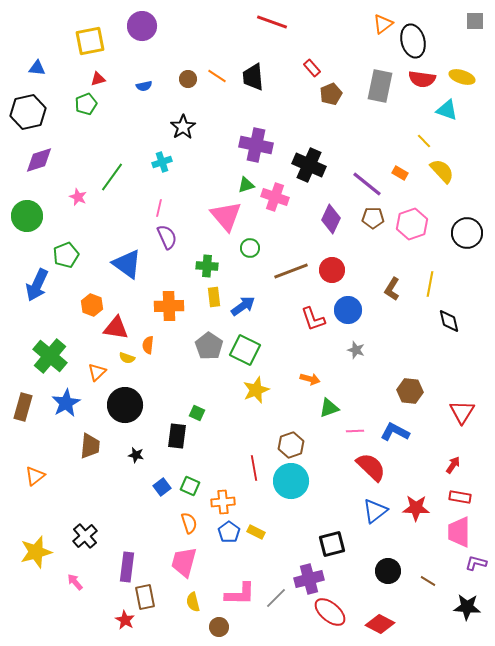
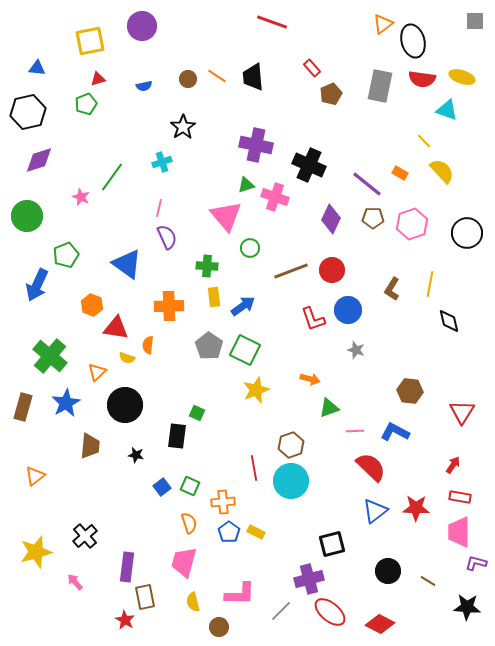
pink star at (78, 197): moved 3 px right
gray line at (276, 598): moved 5 px right, 13 px down
